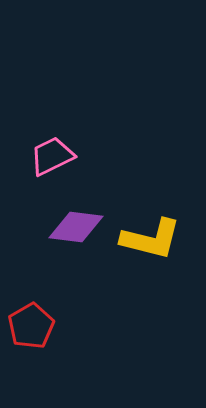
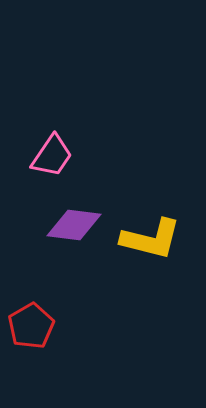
pink trapezoid: rotated 150 degrees clockwise
purple diamond: moved 2 px left, 2 px up
